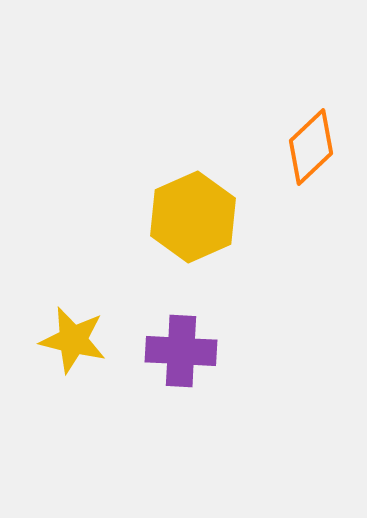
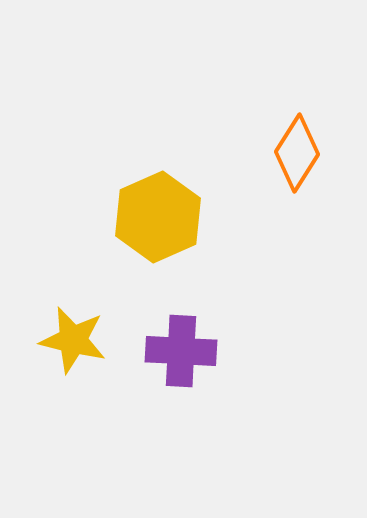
orange diamond: moved 14 px left, 6 px down; rotated 14 degrees counterclockwise
yellow hexagon: moved 35 px left
